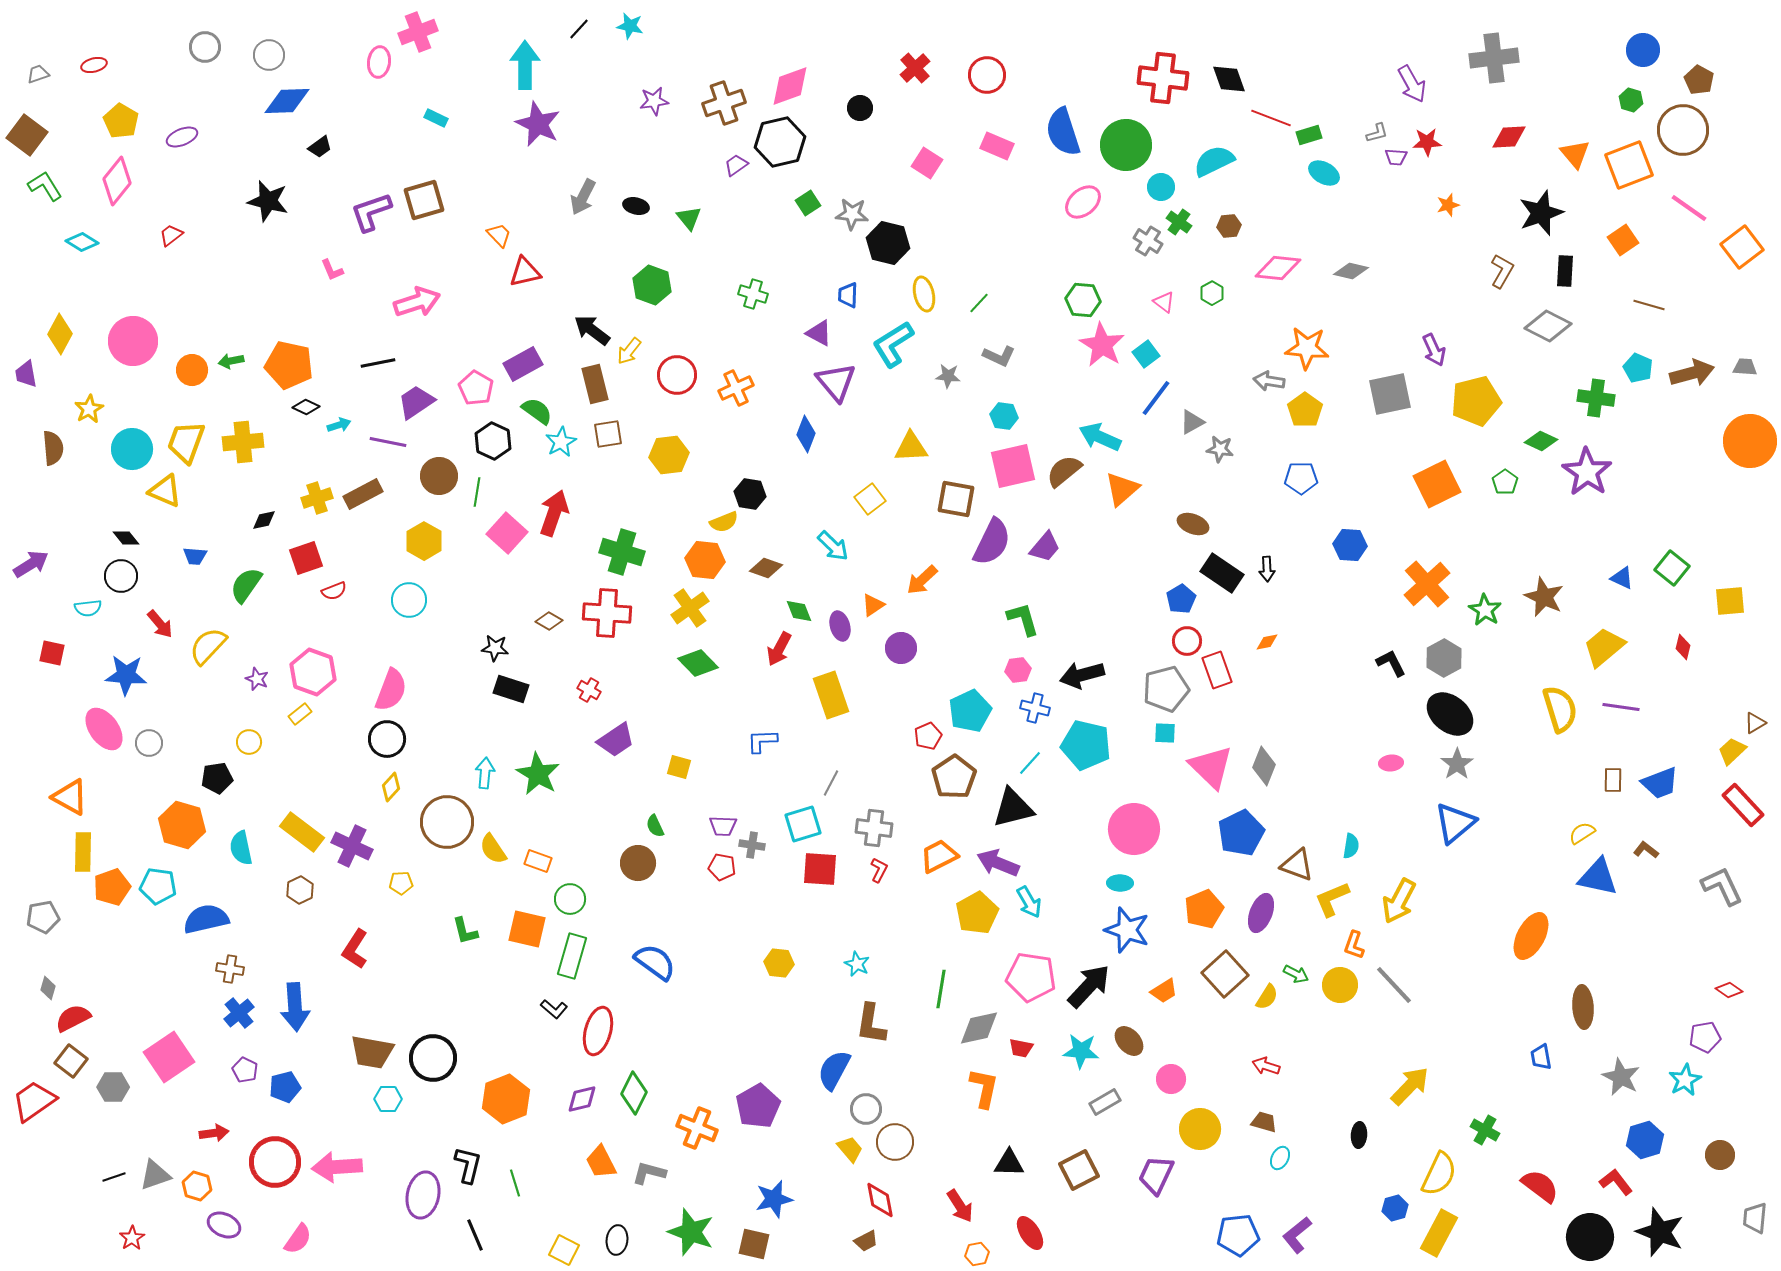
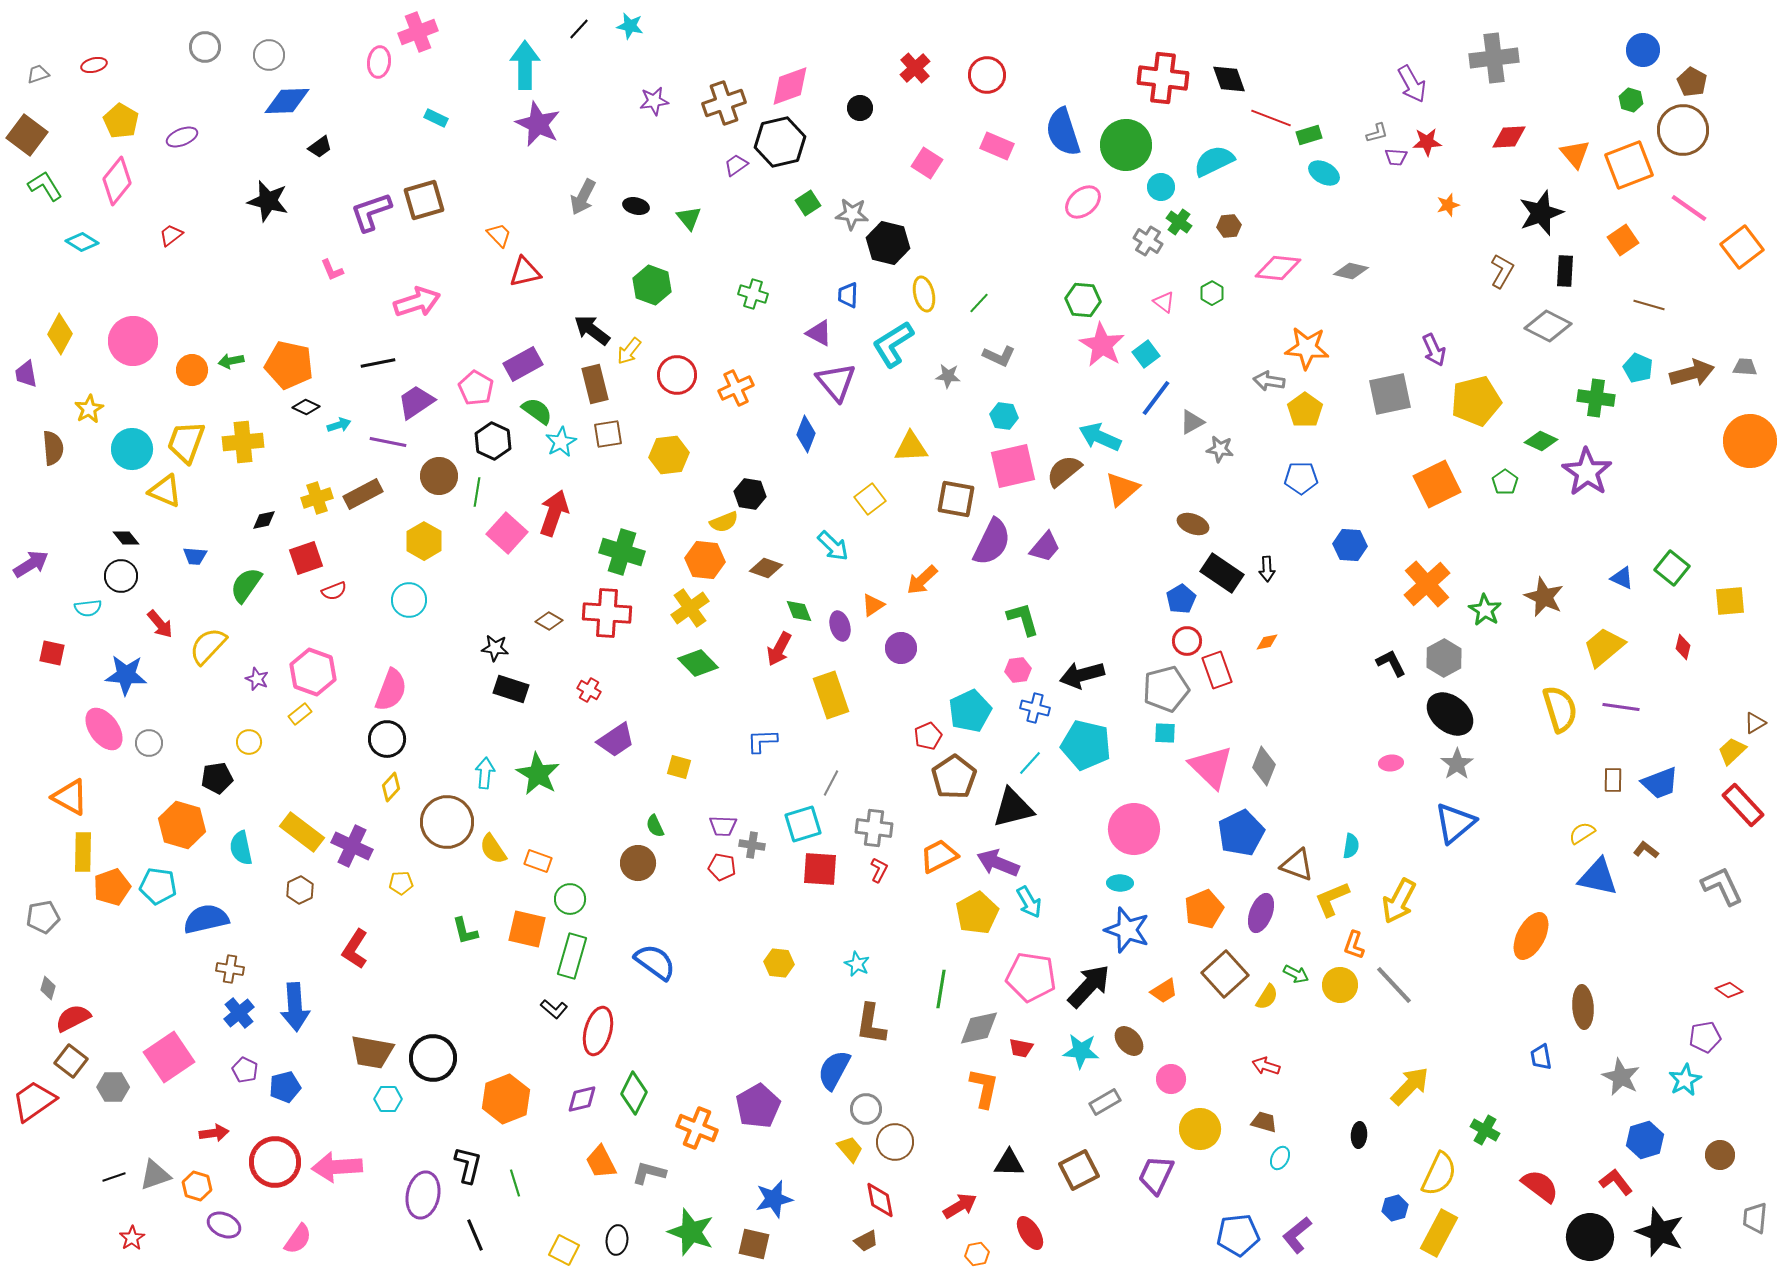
brown pentagon at (1699, 80): moved 7 px left, 2 px down
red arrow at (960, 1206): rotated 88 degrees counterclockwise
